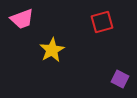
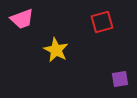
yellow star: moved 4 px right; rotated 15 degrees counterclockwise
purple square: rotated 36 degrees counterclockwise
